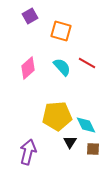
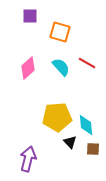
purple square: rotated 28 degrees clockwise
orange square: moved 1 px left, 1 px down
cyan semicircle: moved 1 px left
yellow pentagon: moved 1 px down
cyan diamond: rotated 20 degrees clockwise
black triangle: rotated 16 degrees counterclockwise
purple arrow: moved 7 px down
